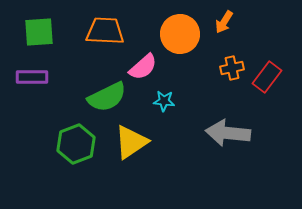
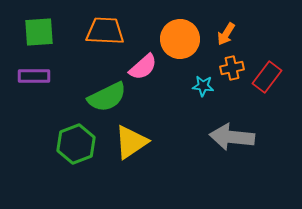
orange arrow: moved 2 px right, 12 px down
orange circle: moved 5 px down
purple rectangle: moved 2 px right, 1 px up
cyan star: moved 39 px right, 15 px up
gray arrow: moved 4 px right, 4 px down
